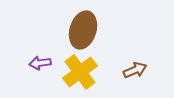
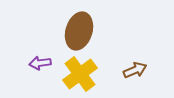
brown ellipse: moved 4 px left, 1 px down
yellow cross: moved 2 px down
